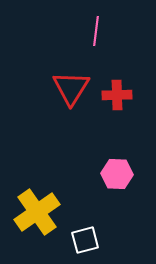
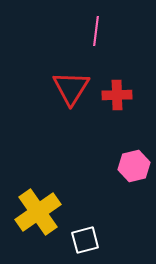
pink hexagon: moved 17 px right, 8 px up; rotated 16 degrees counterclockwise
yellow cross: moved 1 px right
